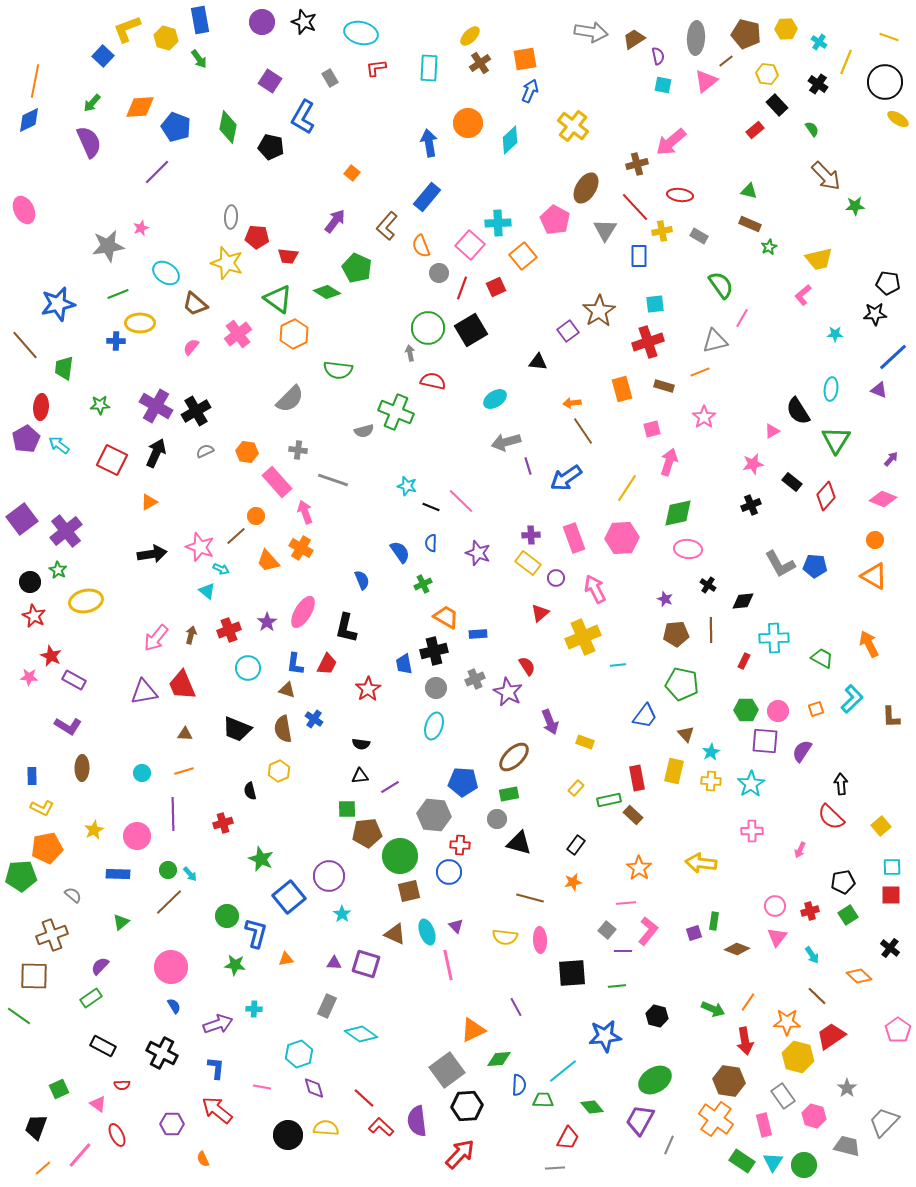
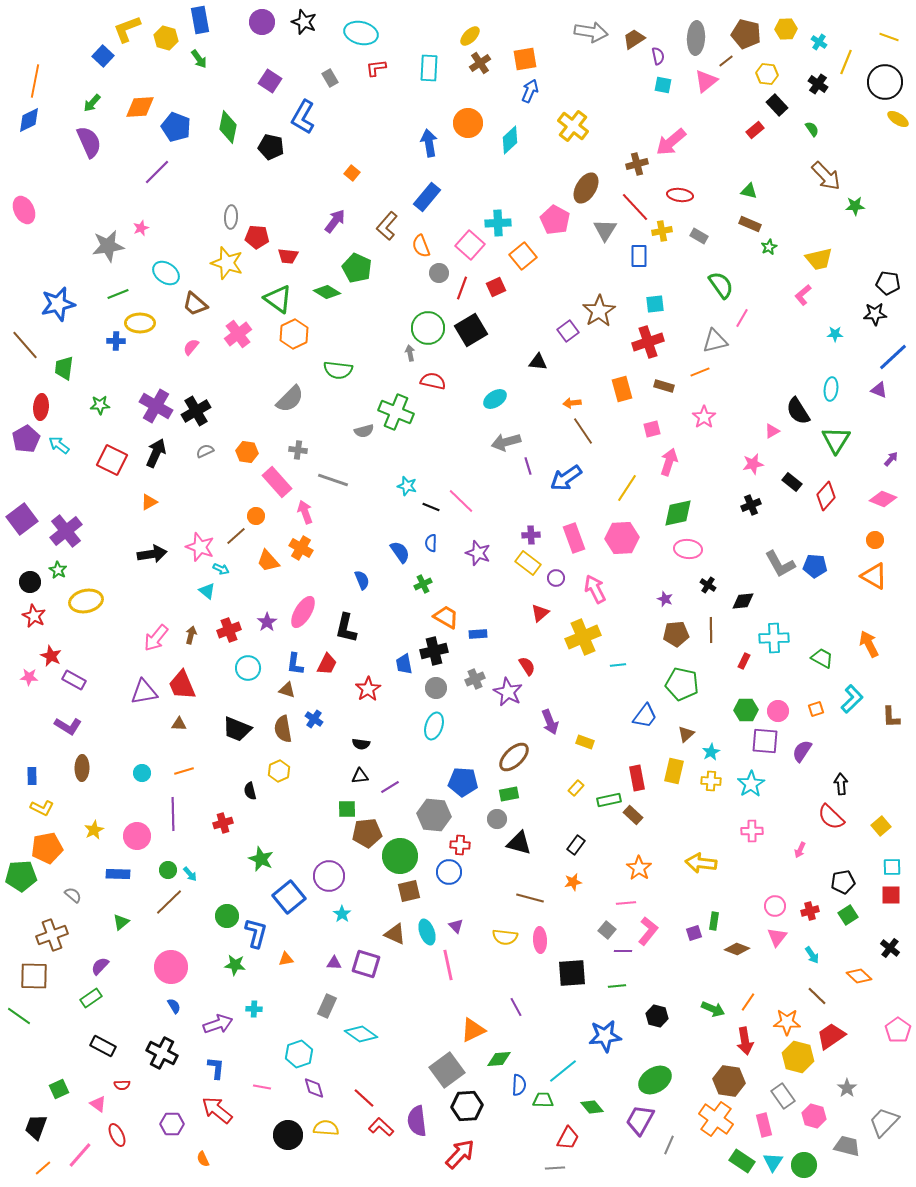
brown triangle at (185, 734): moved 6 px left, 10 px up
brown triangle at (686, 734): rotated 30 degrees clockwise
